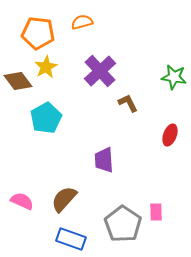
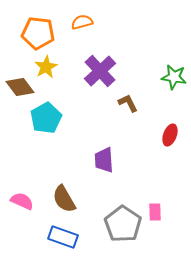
brown diamond: moved 2 px right, 6 px down
brown semicircle: rotated 72 degrees counterclockwise
pink rectangle: moved 1 px left
blue rectangle: moved 8 px left, 2 px up
